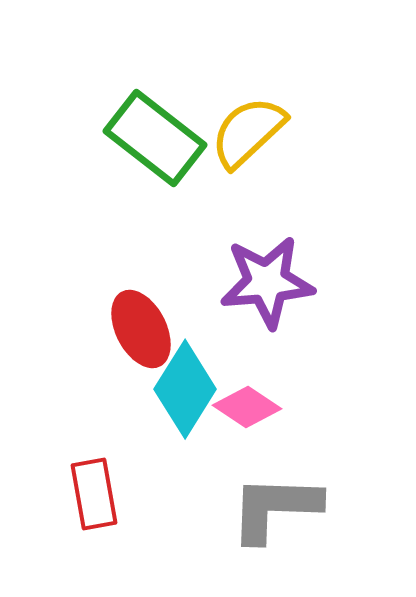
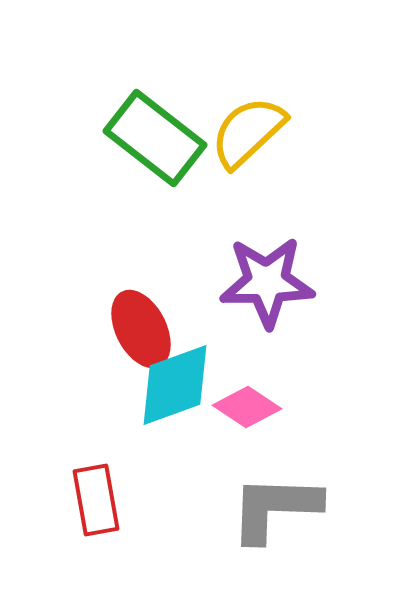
purple star: rotated 4 degrees clockwise
cyan diamond: moved 10 px left, 4 px up; rotated 38 degrees clockwise
red rectangle: moved 2 px right, 6 px down
